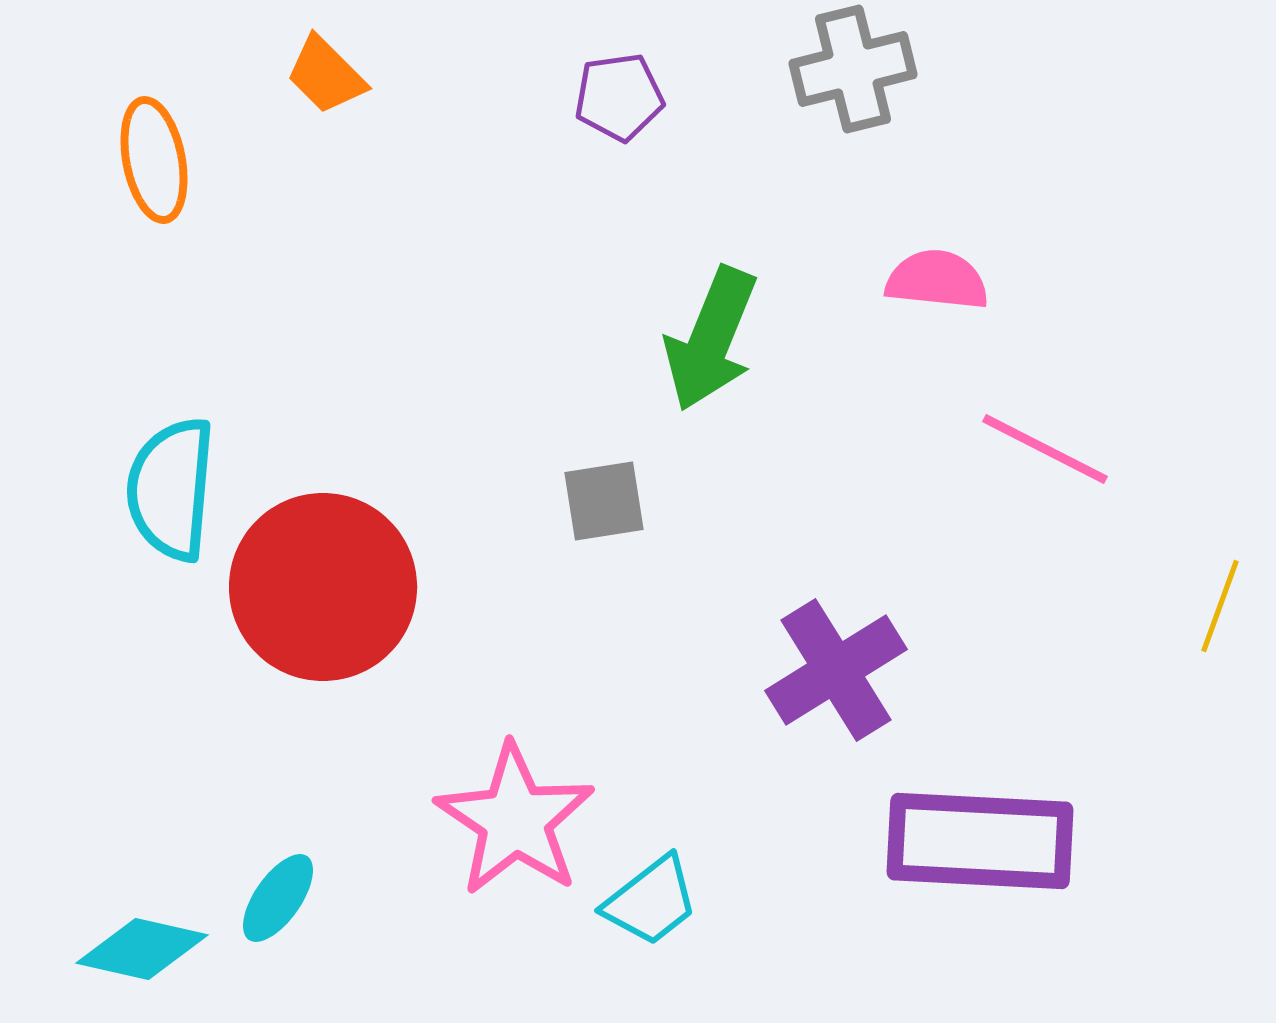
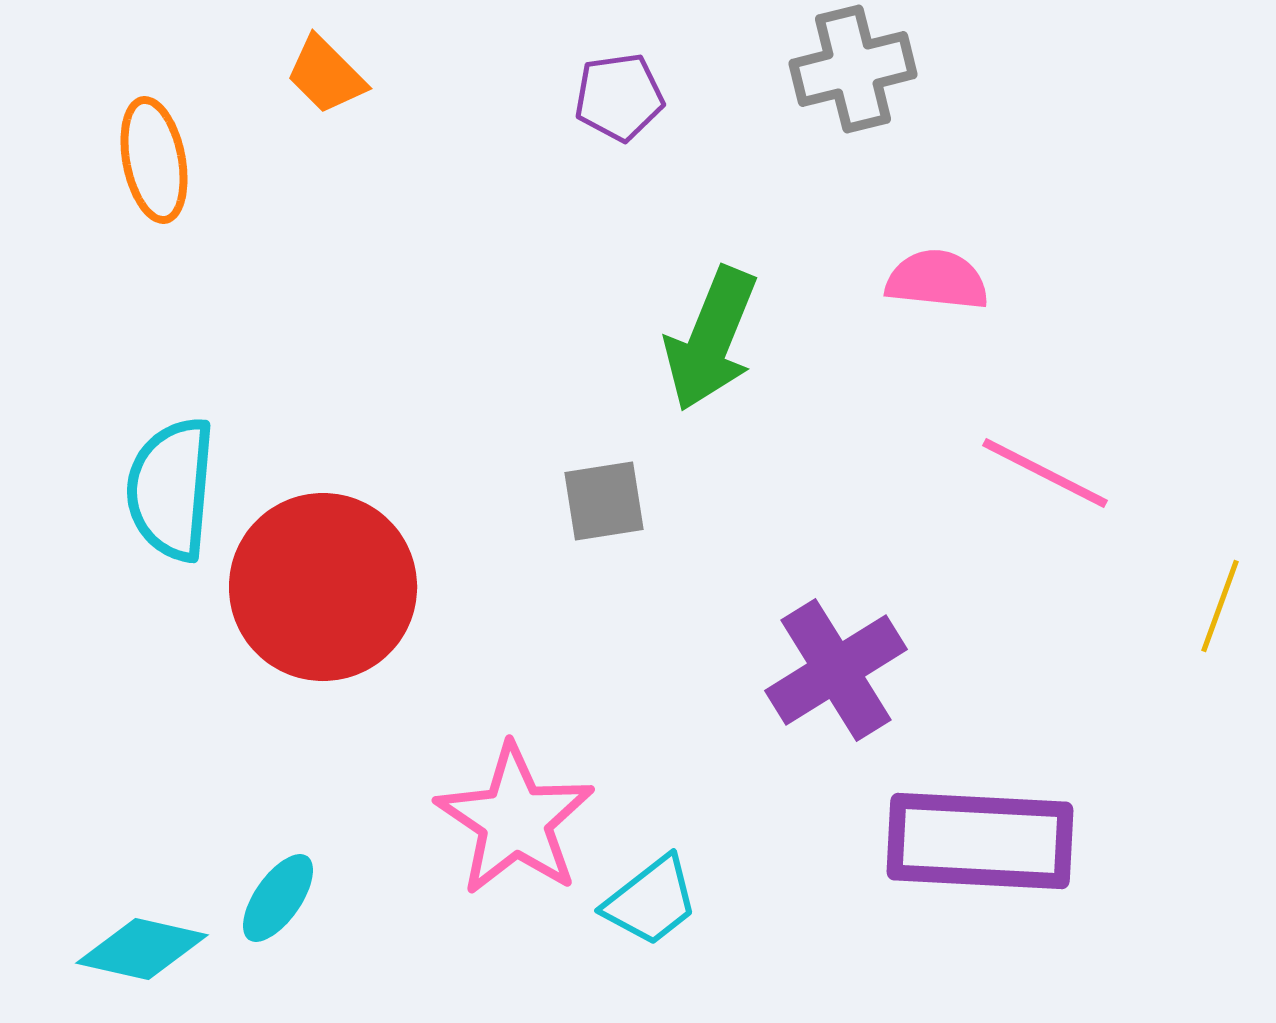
pink line: moved 24 px down
